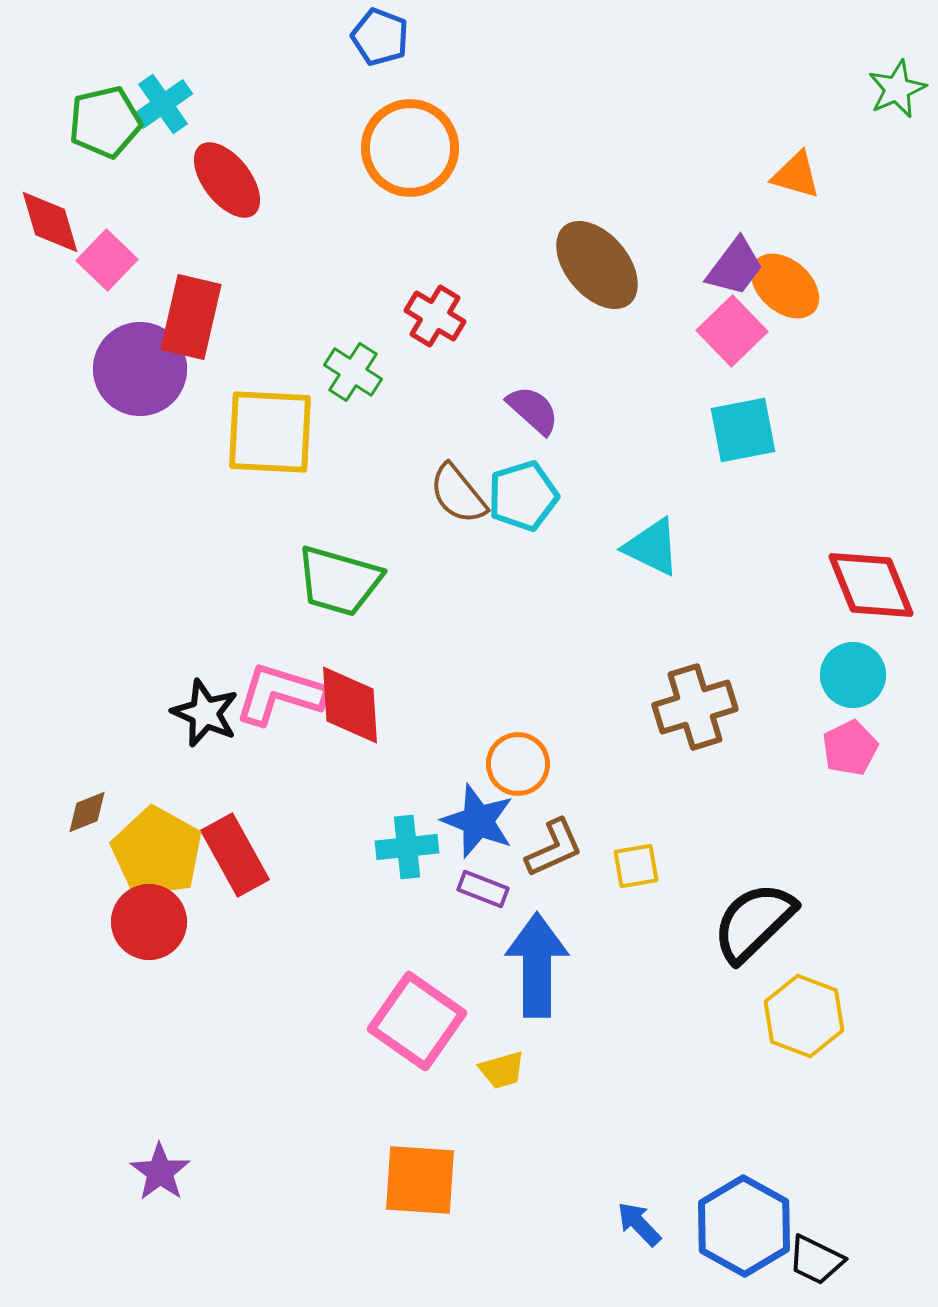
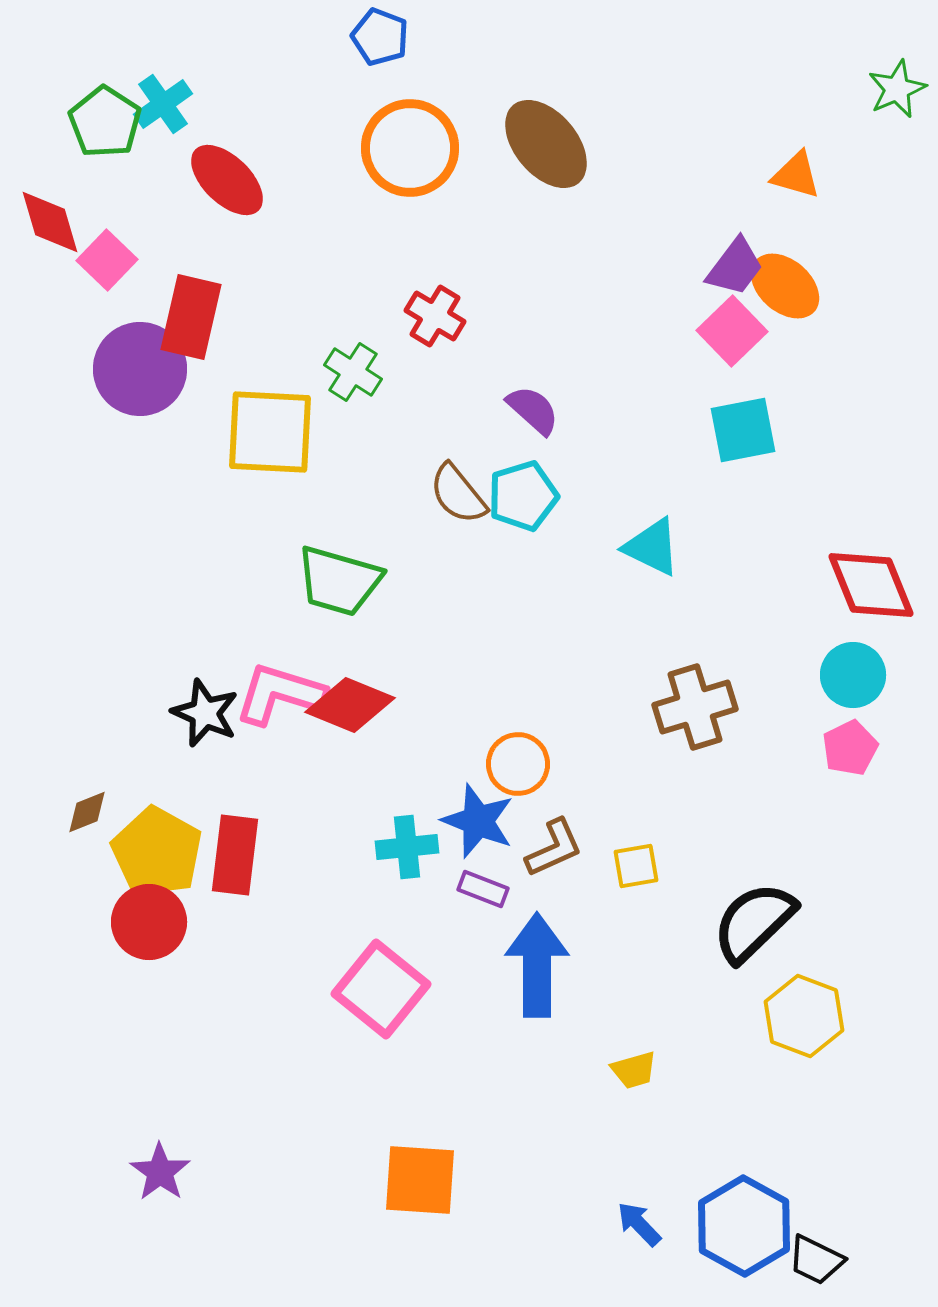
green pentagon at (105, 122): rotated 26 degrees counterclockwise
red ellipse at (227, 180): rotated 8 degrees counterclockwise
brown ellipse at (597, 265): moved 51 px left, 121 px up
red diamond at (350, 705): rotated 64 degrees counterclockwise
red rectangle at (235, 855): rotated 36 degrees clockwise
pink square at (417, 1021): moved 36 px left, 32 px up; rotated 4 degrees clockwise
yellow trapezoid at (502, 1070): moved 132 px right
